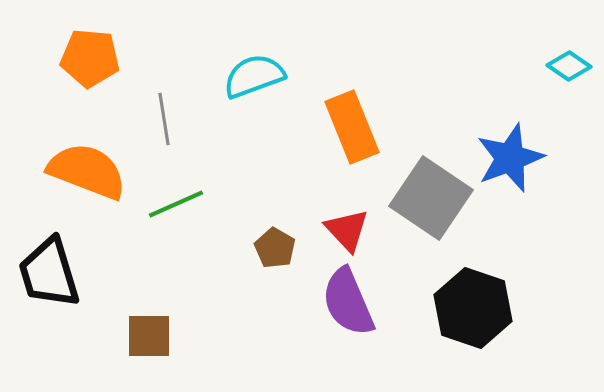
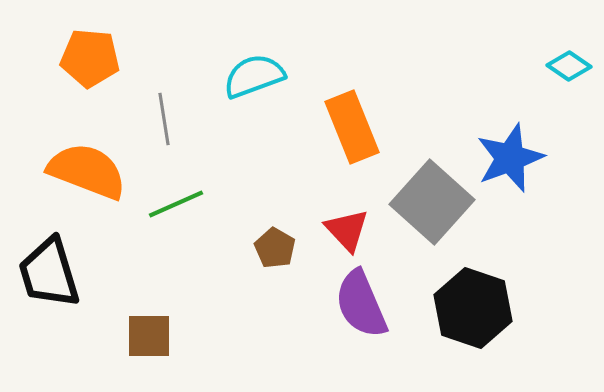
gray square: moved 1 px right, 4 px down; rotated 8 degrees clockwise
purple semicircle: moved 13 px right, 2 px down
